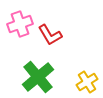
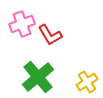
pink cross: moved 2 px right
